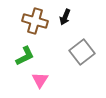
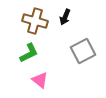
gray square: moved 1 px right, 1 px up; rotated 10 degrees clockwise
green L-shape: moved 4 px right, 3 px up
pink triangle: rotated 24 degrees counterclockwise
